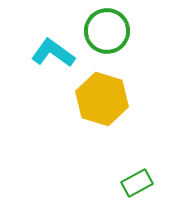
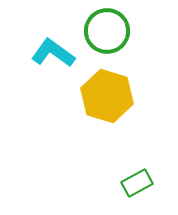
yellow hexagon: moved 5 px right, 3 px up
